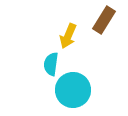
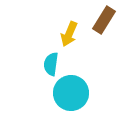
yellow arrow: moved 1 px right, 2 px up
cyan circle: moved 2 px left, 3 px down
